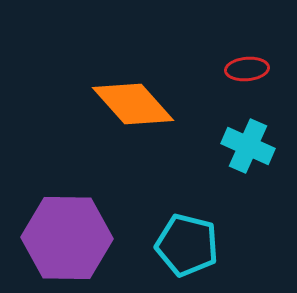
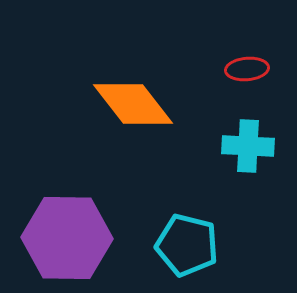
orange diamond: rotated 4 degrees clockwise
cyan cross: rotated 21 degrees counterclockwise
